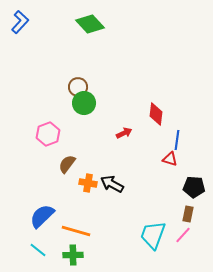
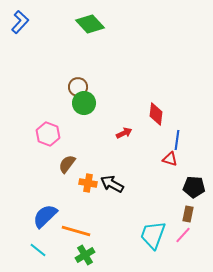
pink hexagon: rotated 20 degrees counterclockwise
blue semicircle: moved 3 px right
green cross: moved 12 px right; rotated 30 degrees counterclockwise
